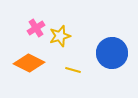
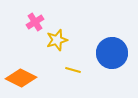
pink cross: moved 1 px left, 6 px up
yellow star: moved 3 px left, 4 px down
orange diamond: moved 8 px left, 15 px down
